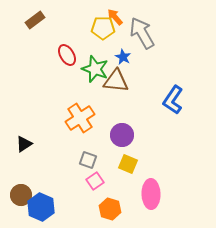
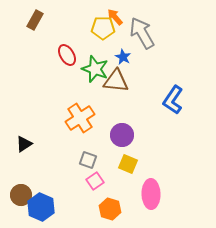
brown rectangle: rotated 24 degrees counterclockwise
